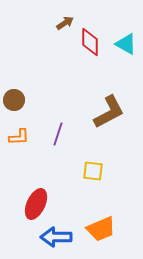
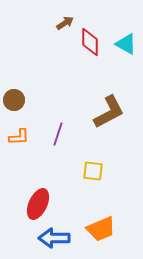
red ellipse: moved 2 px right
blue arrow: moved 2 px left, 1 px down
